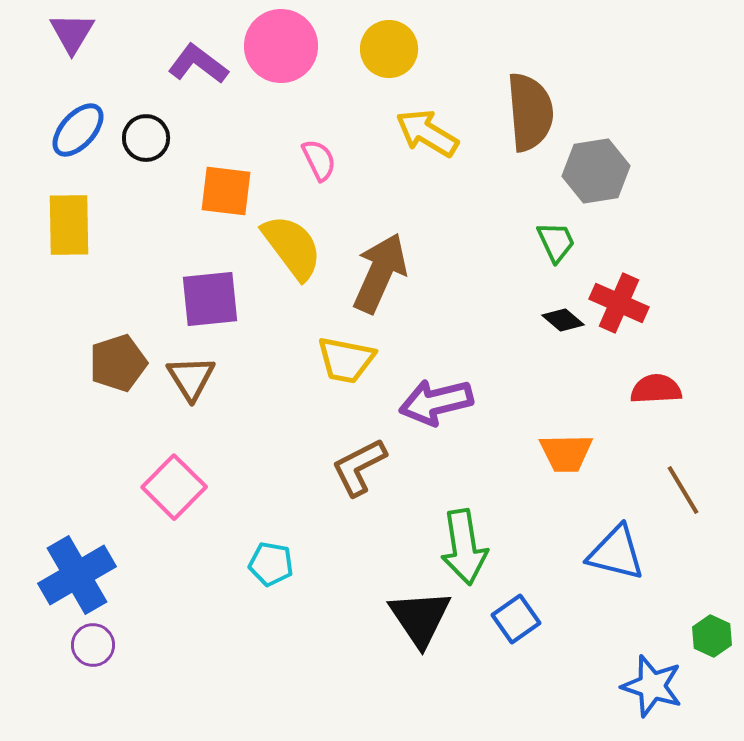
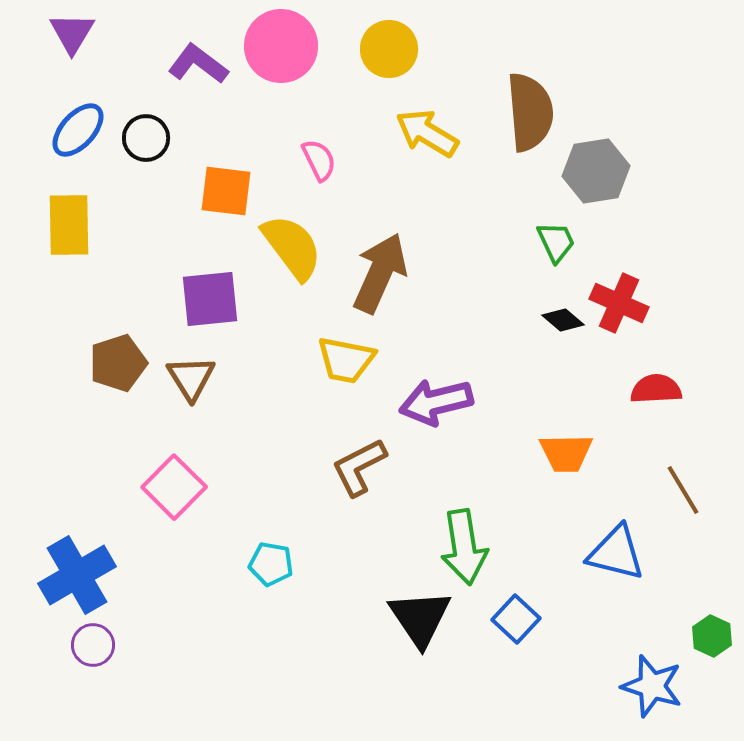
blue square: rotated 12 degrees counterclockwise
